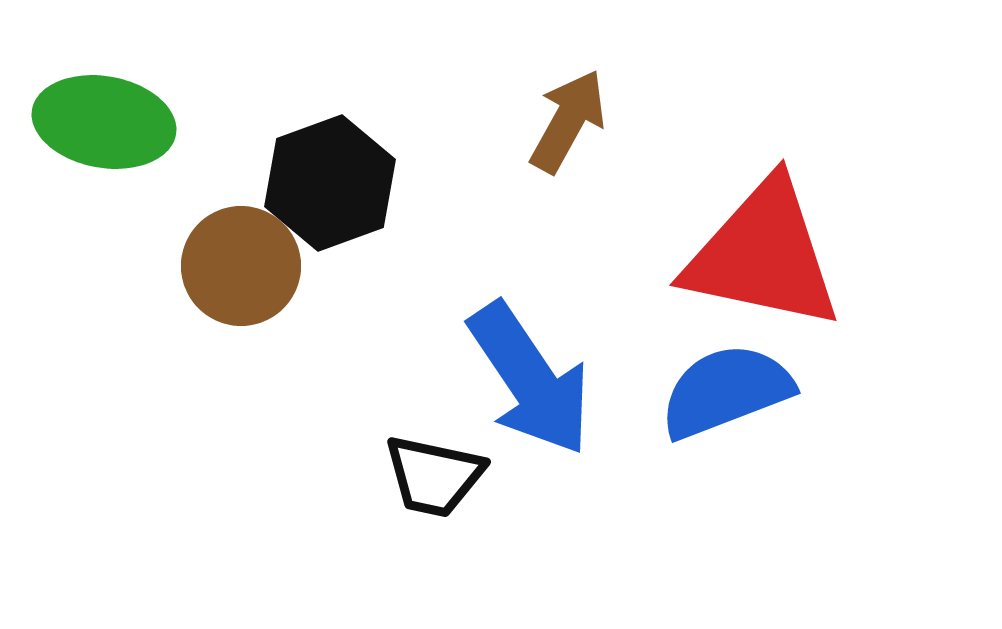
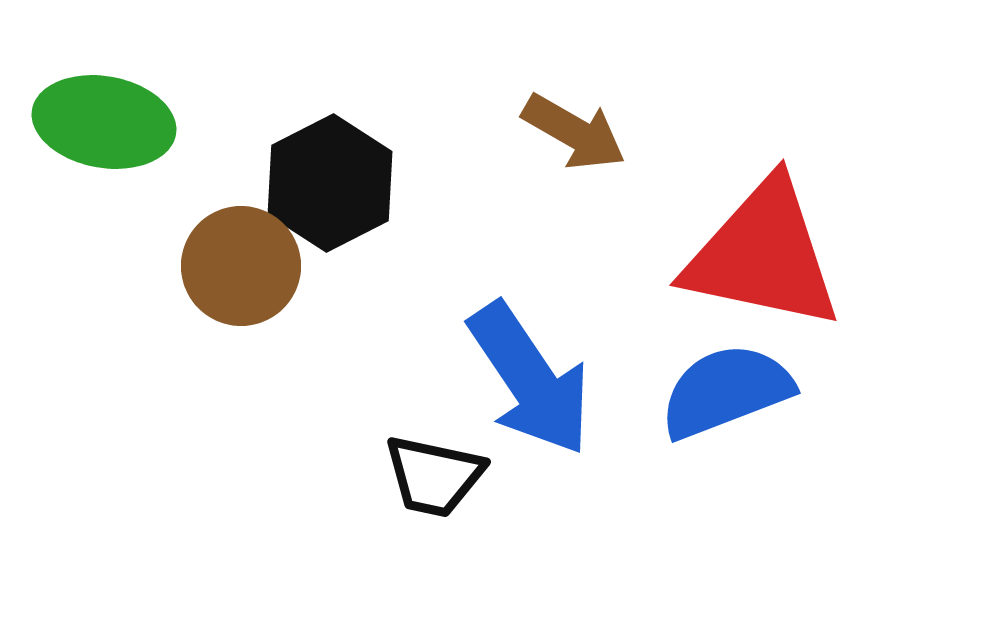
brown arrow: moved 6 px right, 11 px down; rotated 91 degrees clockwise
black hexagon: rotated 7 degrees counterclockwise
